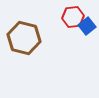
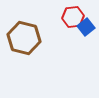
blue square: moved 1 px left, 1 px down
